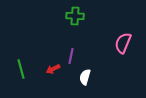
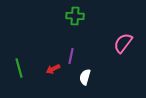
pink semicircle: rotated 15 degrees clockwise
green line: moved 2 px left, 1 px up
